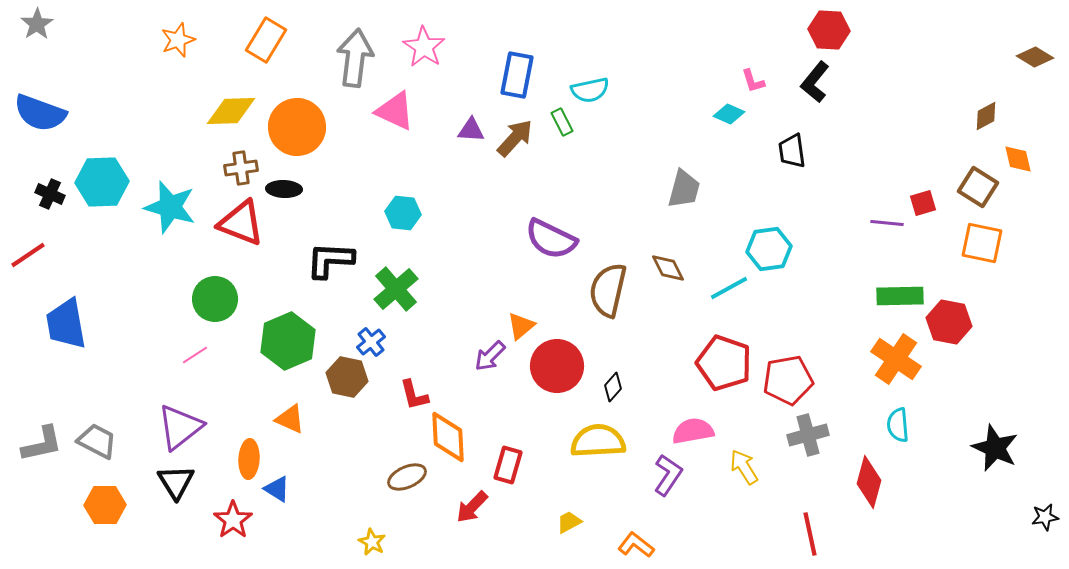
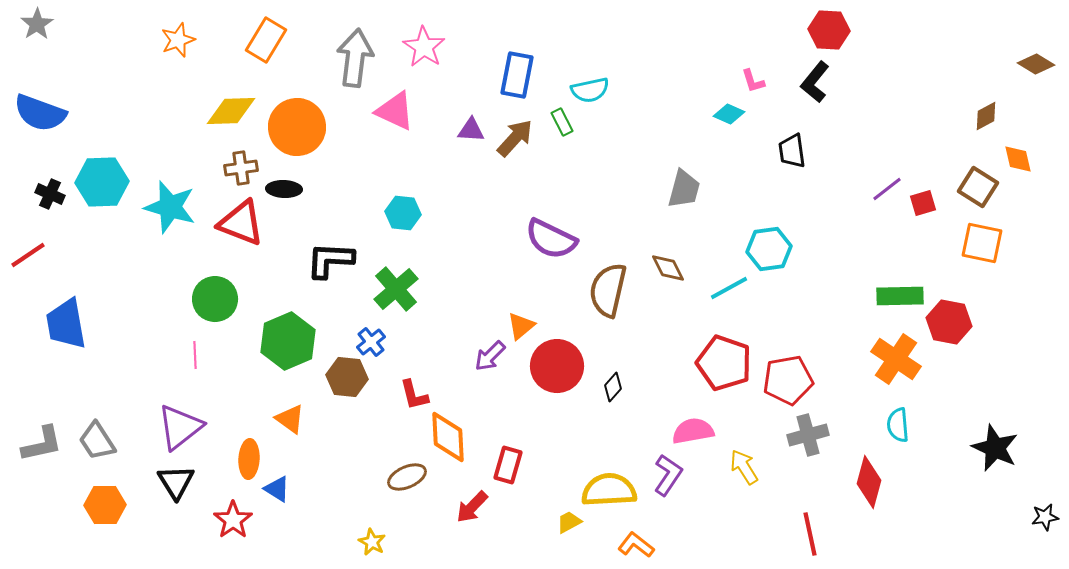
brown diamond at (1035, 57): moved 1 px right, 7 px down
purple line at (887, 223): moved 34 px up; rotated 44 degrees counterclockwise
pink line at (195, 355): rotated 60 degrees counterclockwise
brown hexagon at (347, 377): rotated 6 degrees counterclockwise
orange triangle at (290, 419): rotated 12 degrees clockwise
gray trapezoid at (97, 441): rotated 150 degrees counterclockwise
yellow semicircle at (598, 441): moved 11 px right, 49 px down
